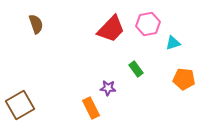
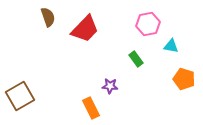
brown semicircle: moved 12 px right, 7 px up
red trapezoid: moved 26 px left
cyan triangle: moved 2 px left, 3 px down; rotated 28 degrees clockwise
green rectangle: moved 10 px up
orange pentagon: rotated 10 degrees clockwise
purple star: moved 2 px right, 2 px up
brown square: moved 9 px up
